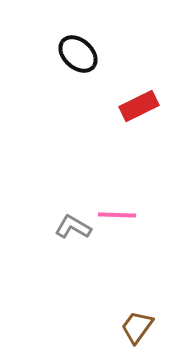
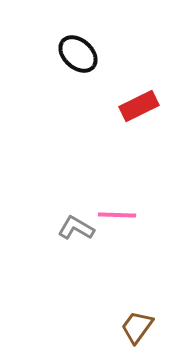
gray L-shape: moved 3 px right, 1 px down
